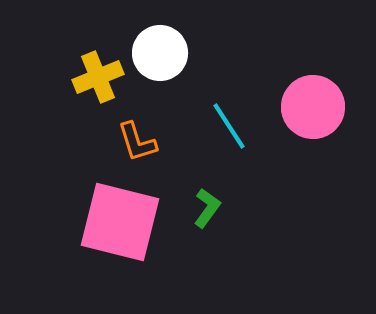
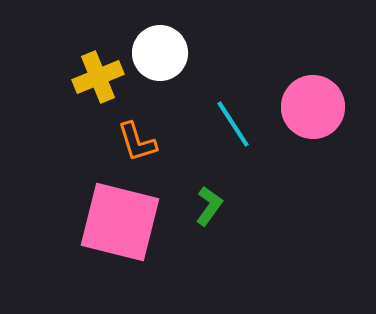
cyan line: moved 4 px right, 2 px up
green L-shape: moved 2 px right, 2 px up
